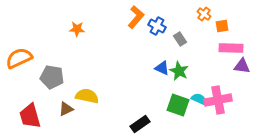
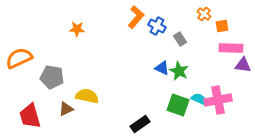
purple triangle: moved 1 px right, 1 px up
